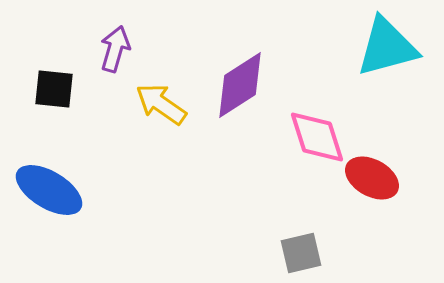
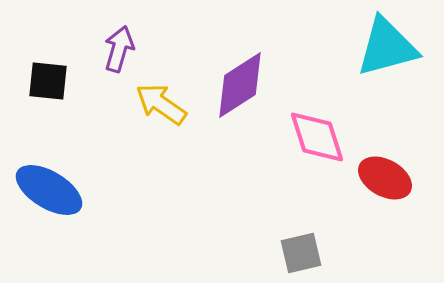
purple arrow: moved 4 px right
black square: moved 6 px left, 8 px up
red ellipse: moved 13 px right
